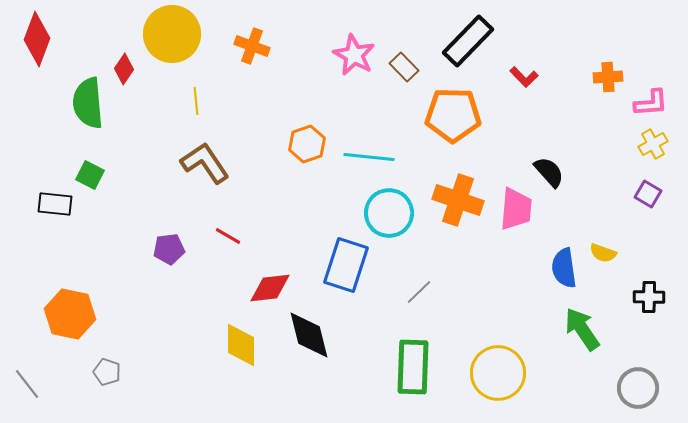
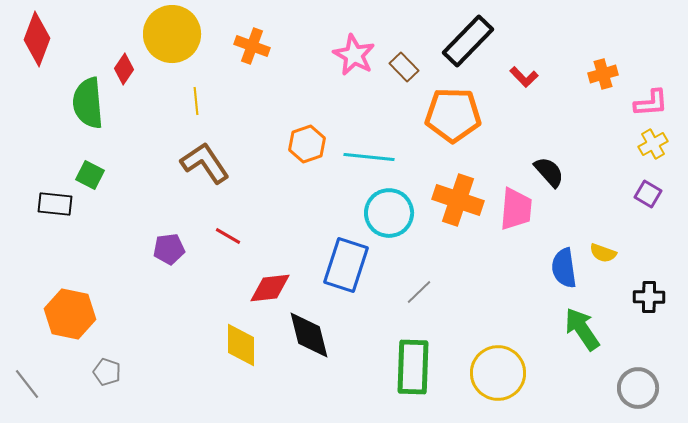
orange cross at (608, 77): moved 5 px left, 3 px up; rotated 12 degrees counterclockwise
